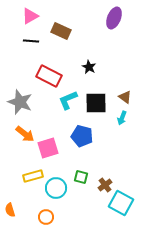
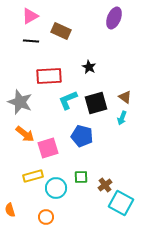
red rectangle: rotated 30 degrees counterclockwise
black square: rotated 15 degrees counterclockwise
green square: rotated 16 degrees counterclockwise
